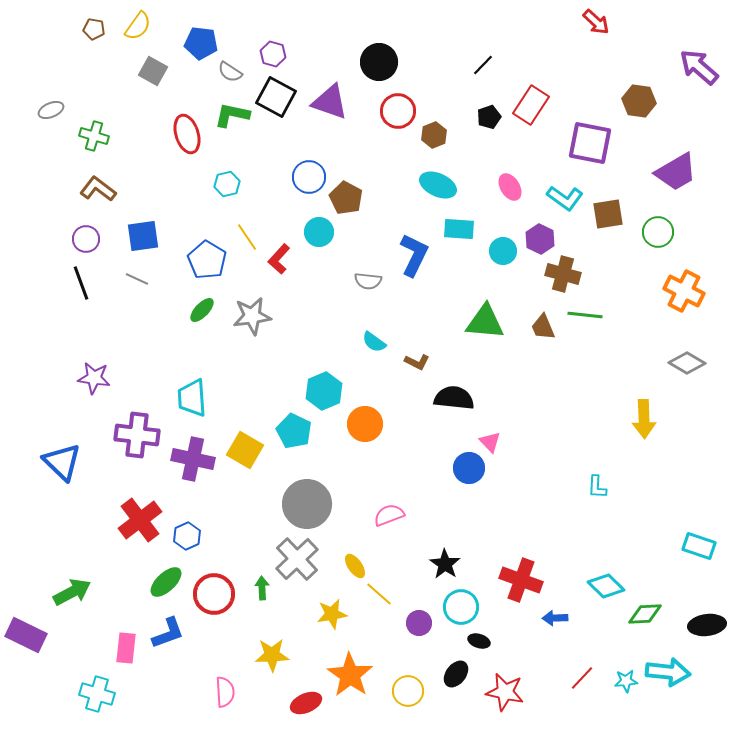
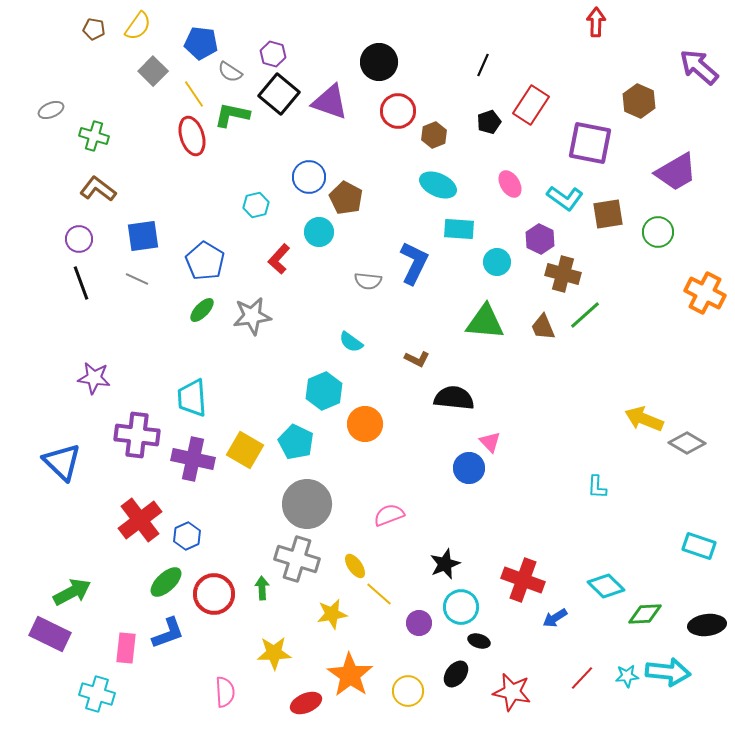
red arrow at (596, 22): rotated 132 degrees counterclockwise
black line at (483, 65): rotated 20 degrees counterclockwise
gray square at (153, 71): rotated 16 degrees clockwise
black square at (276, 97): moved 3 px right, 3 px up; rotated 12 degrees clockwise
brown hexagon at (639, 101): rotated 16 degrees clockwise
black pentagon at (489, 117): moved 5 px down
red ellipse at (187, 134): moved 5 px right, 2 px down
cyan hexagon at (227, 184): moved 29 px right, 21 px down
pink ellipse at (510, 187): moved 3 px up
yellow line at (247, 237): moved 53 px left, 143 px up
purple circle at (86, 239): moved 7 px left
cyan circle at (503, 251): moved 6 px left, 11 px down
blue L-shape at (414, 255): moved 8 px down
blue pentagon at (207, 260): moved 2 px left, 1 px down
orange cross at (684, 291): moved 21 px right, 2 px down
green line at (585, 315): rotated 48 degrees counterclockwise
cyan semicircle at (374, 342): moved 23 px left
brown L-shape at (417, 362): moved 3 px up
gray diamond at (687, 363): moved 80 px down
yellow arrow at (644, 419): rotated 114 degrees clockwise
cyan pentagon at (294, 431): moved 2 px right, 11 px down
gray cross at (297, 559): rotated 30 degrees counterclockwise
black star at (445, 564): rotated 16 degrees clockwise
red cross at (521, 580): moved 2 px right
blue arrow at (555, 618): rotated 30 degrees counterclockwise
purple rectangle at (26, 635): moved 24 px right, 1 px up
yellow star at (272, 655): moved 2 px right, 2 px up
cyan star at (626, 681): moved 1 px right, 5 px up
red star at (505, 692): moved 7 px right
